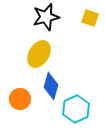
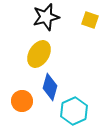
yellow square: moved 2 px down
blue diamond: moved 1 px left, 1 px down
orange circle: moved 2 px right, 2 px down
cyan hexagon: moved 2 px left, 2 px down
